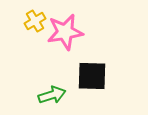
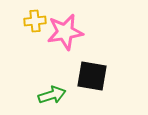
yellow cross: rotated 25 degrees clockwise
black square: rotated 8 degrees clockwise
